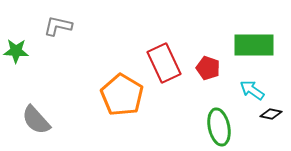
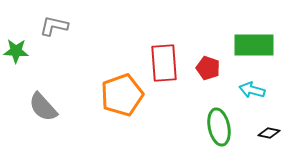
gray L-shape: moved 4 px left
red rectangle: rotated 21 degrees clockwise
cyan arrow: rotated 20 degrees counterclockwise
orange pentagon: rotated 21 degrees clockwise
black diamond: moved 2 px left, 19 px down
gray semicircle: moved 7 px right, 13 px up
